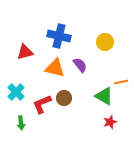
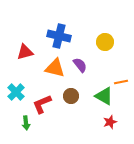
brown circle: moved 7 px right, 2 px up
green arrow: moved 5 px right
